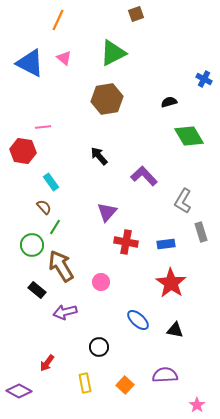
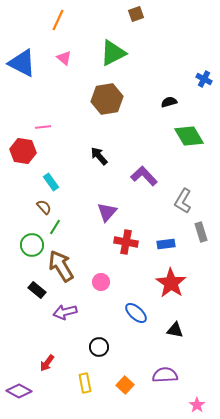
blue triangle: moved 8 px left
blue ellipse: moved 2 px left, 7 px up
